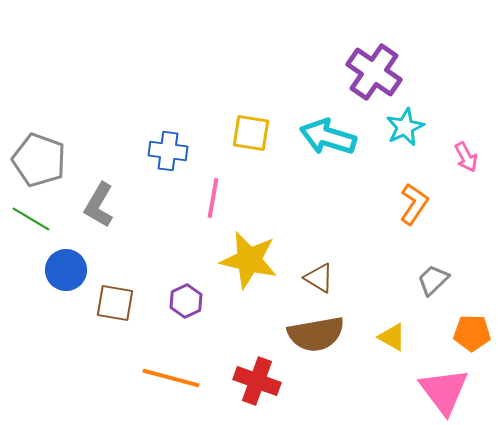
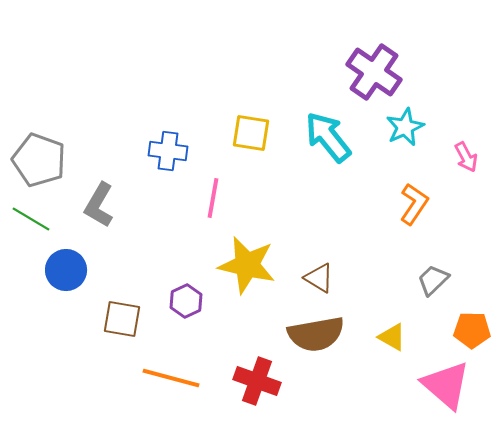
cyan arrow: rotated 34 degrees clockwise
yellow star: moved 2 px left, 5 px down
brown square: moved 7 px right, 16 px down
orange pentagon: moved 3 px up
pink triangle: moved 2 px right, 6 px up; rotated 12 degrees counterclockwise
